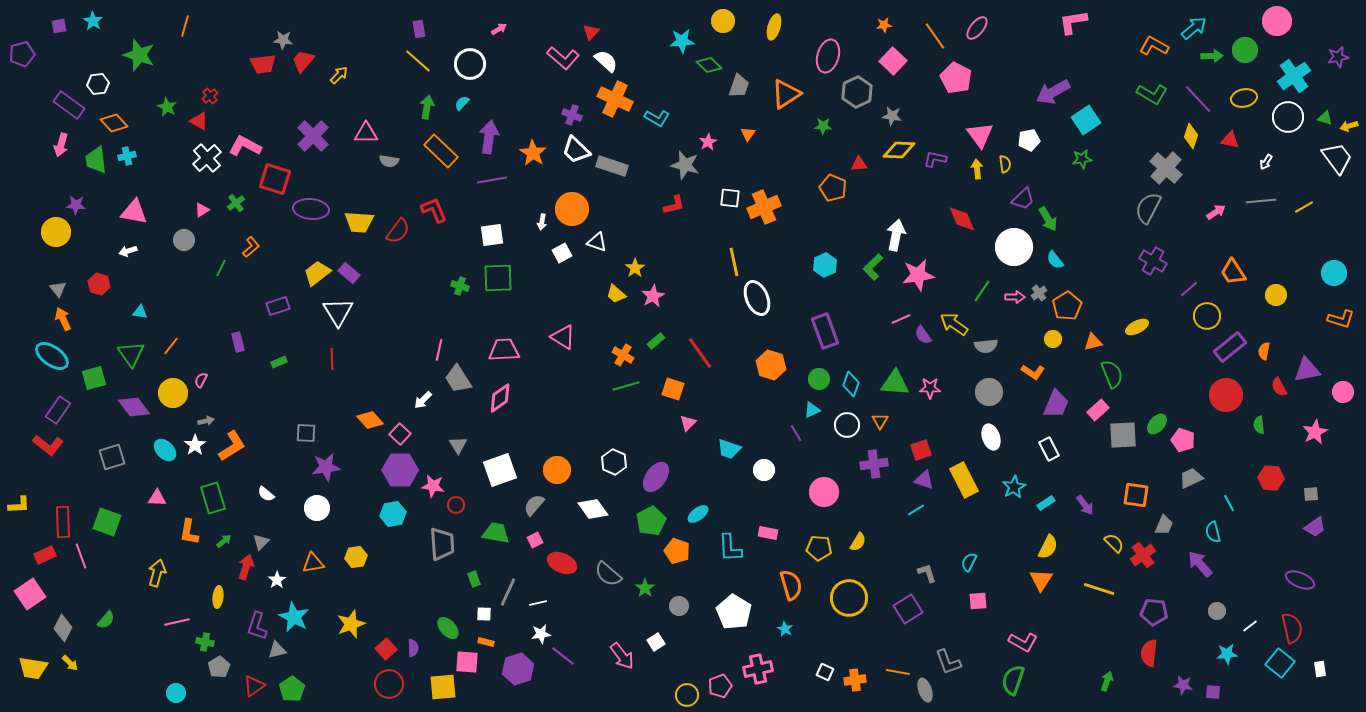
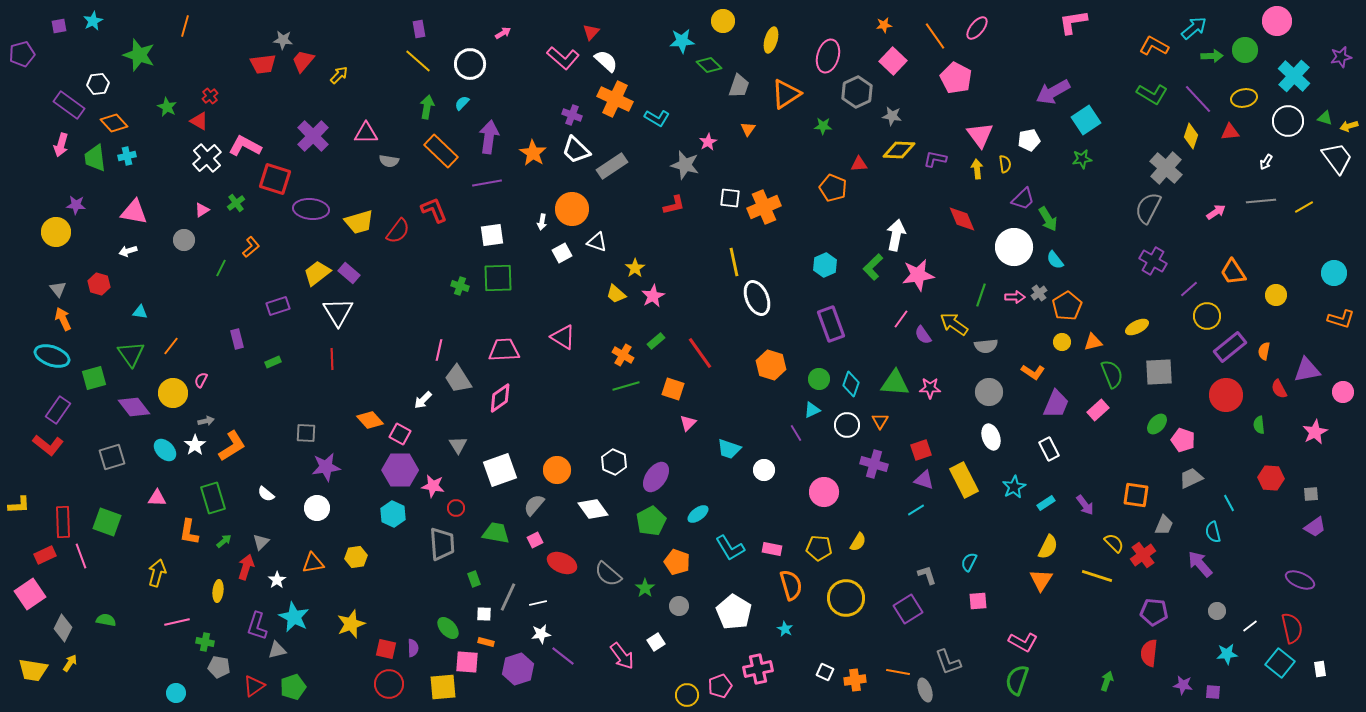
cyan star at (93, 21): rotated 12 degrees clockwise
yellow ellipse at (774, 27): moved 3 px left, 13 px down
pink arrow at (499, 29): moved 4 px right, 4 px down
purple star at (1338, 57): moved 3 px right
cyan cross at (1294, 76): rotated 12 degrees counterclockwise
white circle at (1288, 117): moved 4 px down
orange triangle at (748, 134): moved 5 px up
red triangle at (1230, 140): moved 8 px up; rotated 18 degrees counterclockwise
green trapezoid at (96, 160): moved 1 px left, 2 px up
gray rectangle at (612, 166): rotated 52 degrees counterclockwise
purple line at (492, 180): moved 5 px left, 3 px down
yellow trapezoid at (359, 222): rotated 20 degrees counterclockwise
green line at (982, 291): moved 1 px left, 4 px down; rotated 15 degrees counterclockwise
pink line at (901, 319): rotated 30 degrees counterclockwise
purple rectangle at (825, 331): moved 6 px right, 7 px up
yellow circle at (1053, 339): moved 9 px right, 3 px down
purple rectangle at (238, 342): moved 1 px left, 3 px up
cyan ellipse at (52, 356): rotated 16 degrees counterclockwise
green rectangle at (279, 362): moved 6 px left
red semicircle at (1279, 387): moved 2 px down
pink square at (400, 434): rotated 15 degrees counterclockwise
gray square at (1123, 435): moved 36 px right, 63 px up
purple cross at (874, 464): rotated 24 degrees clockwise
red circle at (456, 505): moved 3 px down
cyan hexagon at (393, 514): rotated 25 degrees counterclockwise
pink rectangle at (768, 533): moved 4 px right, 16 px down
cyan L-shape at (730, 548): rotated 28 degrees counterclockwise
orange pentagon at (677, 551): moved 11 px down
gray L-shape at (927, 573): moved 2 px down
yellow line at (1099, 589): moved 2 px left, 13 px up
gray line at (508, 592): moved 5 px down
yellow ellipse at (218, 597): moved 6 px up
yellow circle at (849, 598): moved 3 px left
green semicircle at (106, 620): rotated 120 degrees counterclockwise
red square at (386, 649): rotated 35 degrees counterclockwise
yellow arrow at (70, 663): rotated 102 degrees counterclockwise
gray pentagon at (219, 667): rotated 30 degrees counterclockwise
yellow trapezoid at (33, 668): moved 2 px down
green semicircle at (1013, 680): moved 4 px right
green pentagon at (292, 689): moved 1 px right, 2 px up; rotated 15 degrees clockwise
